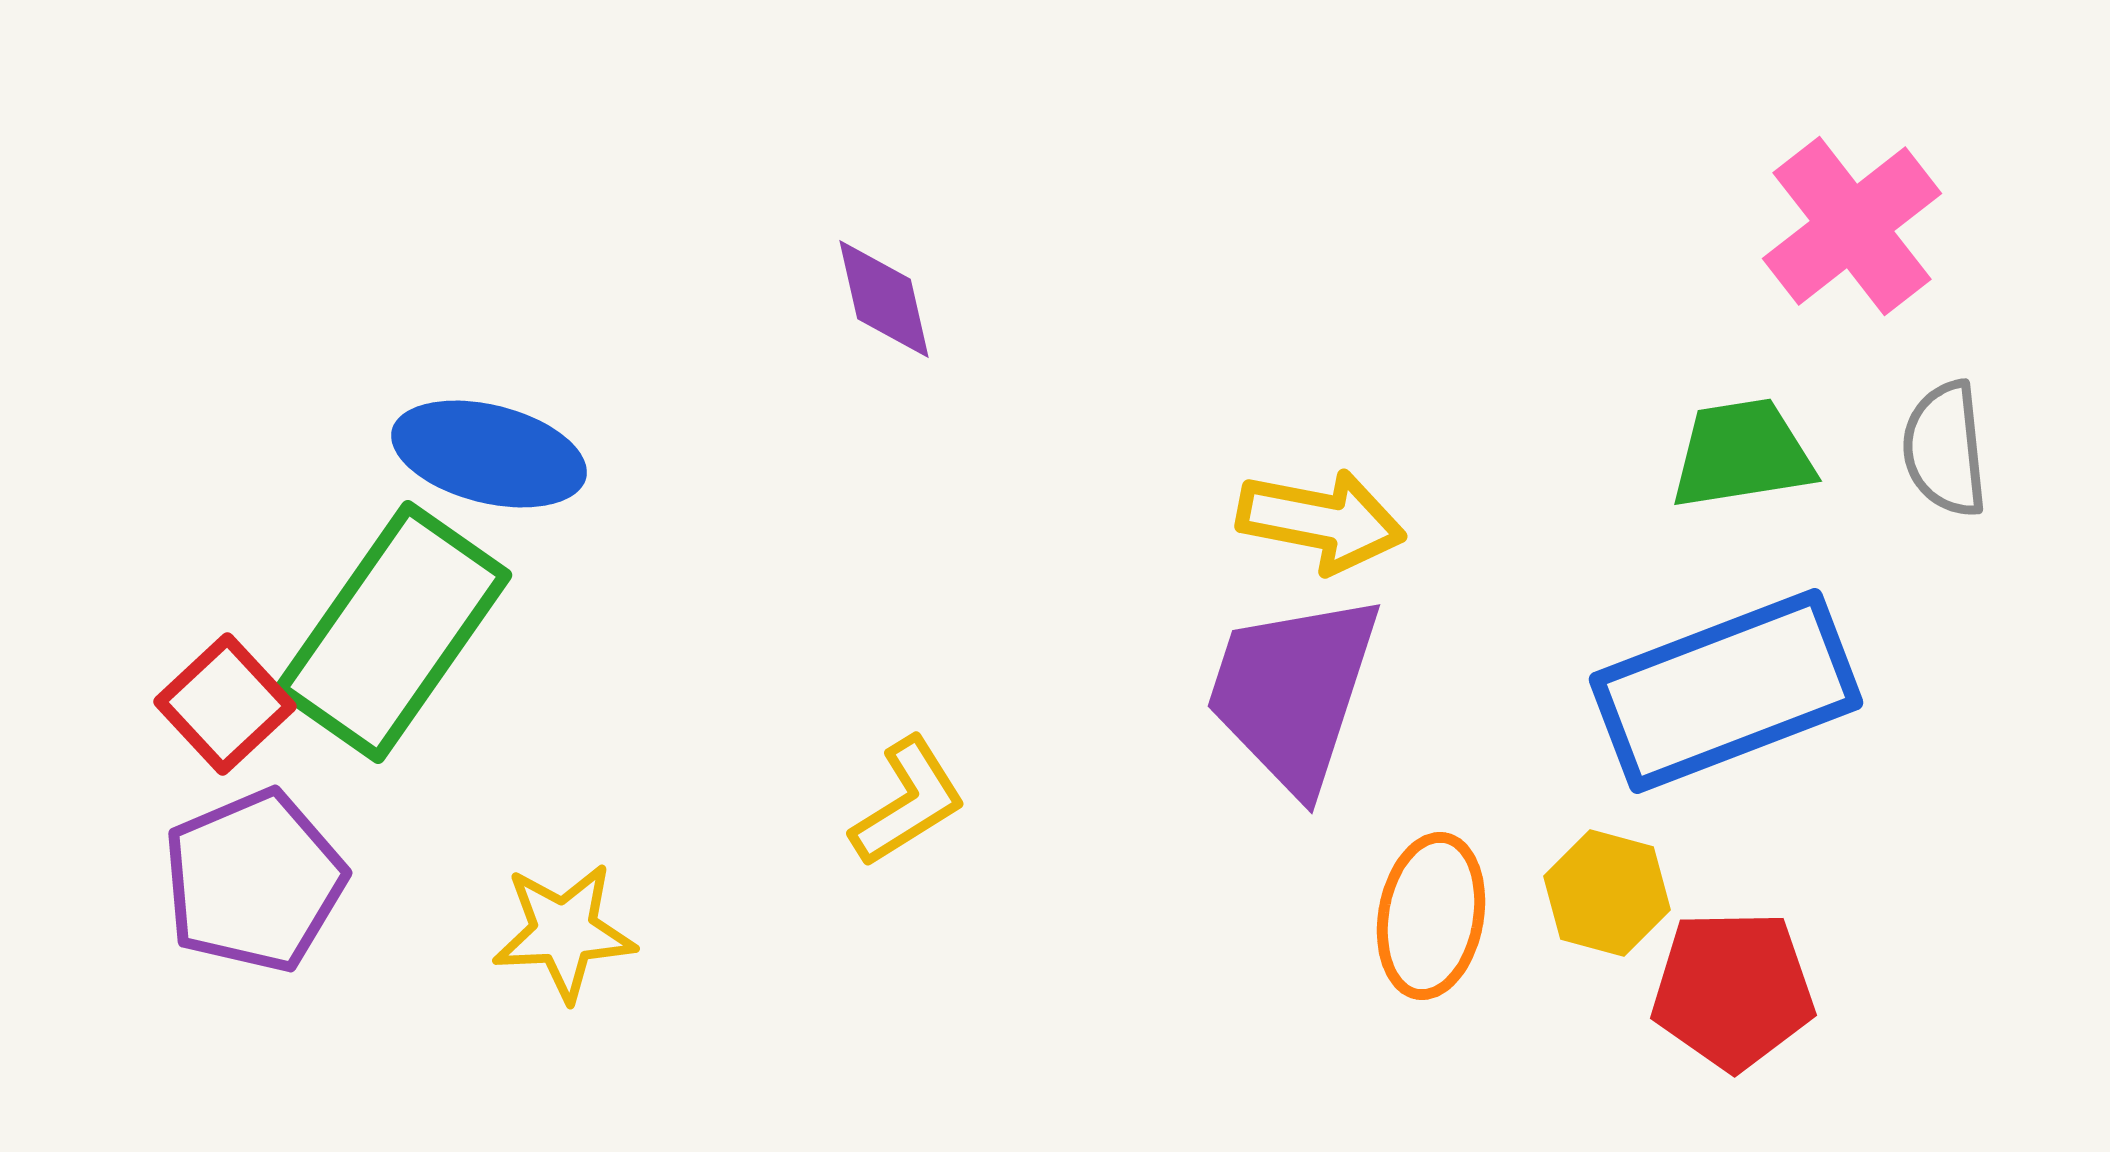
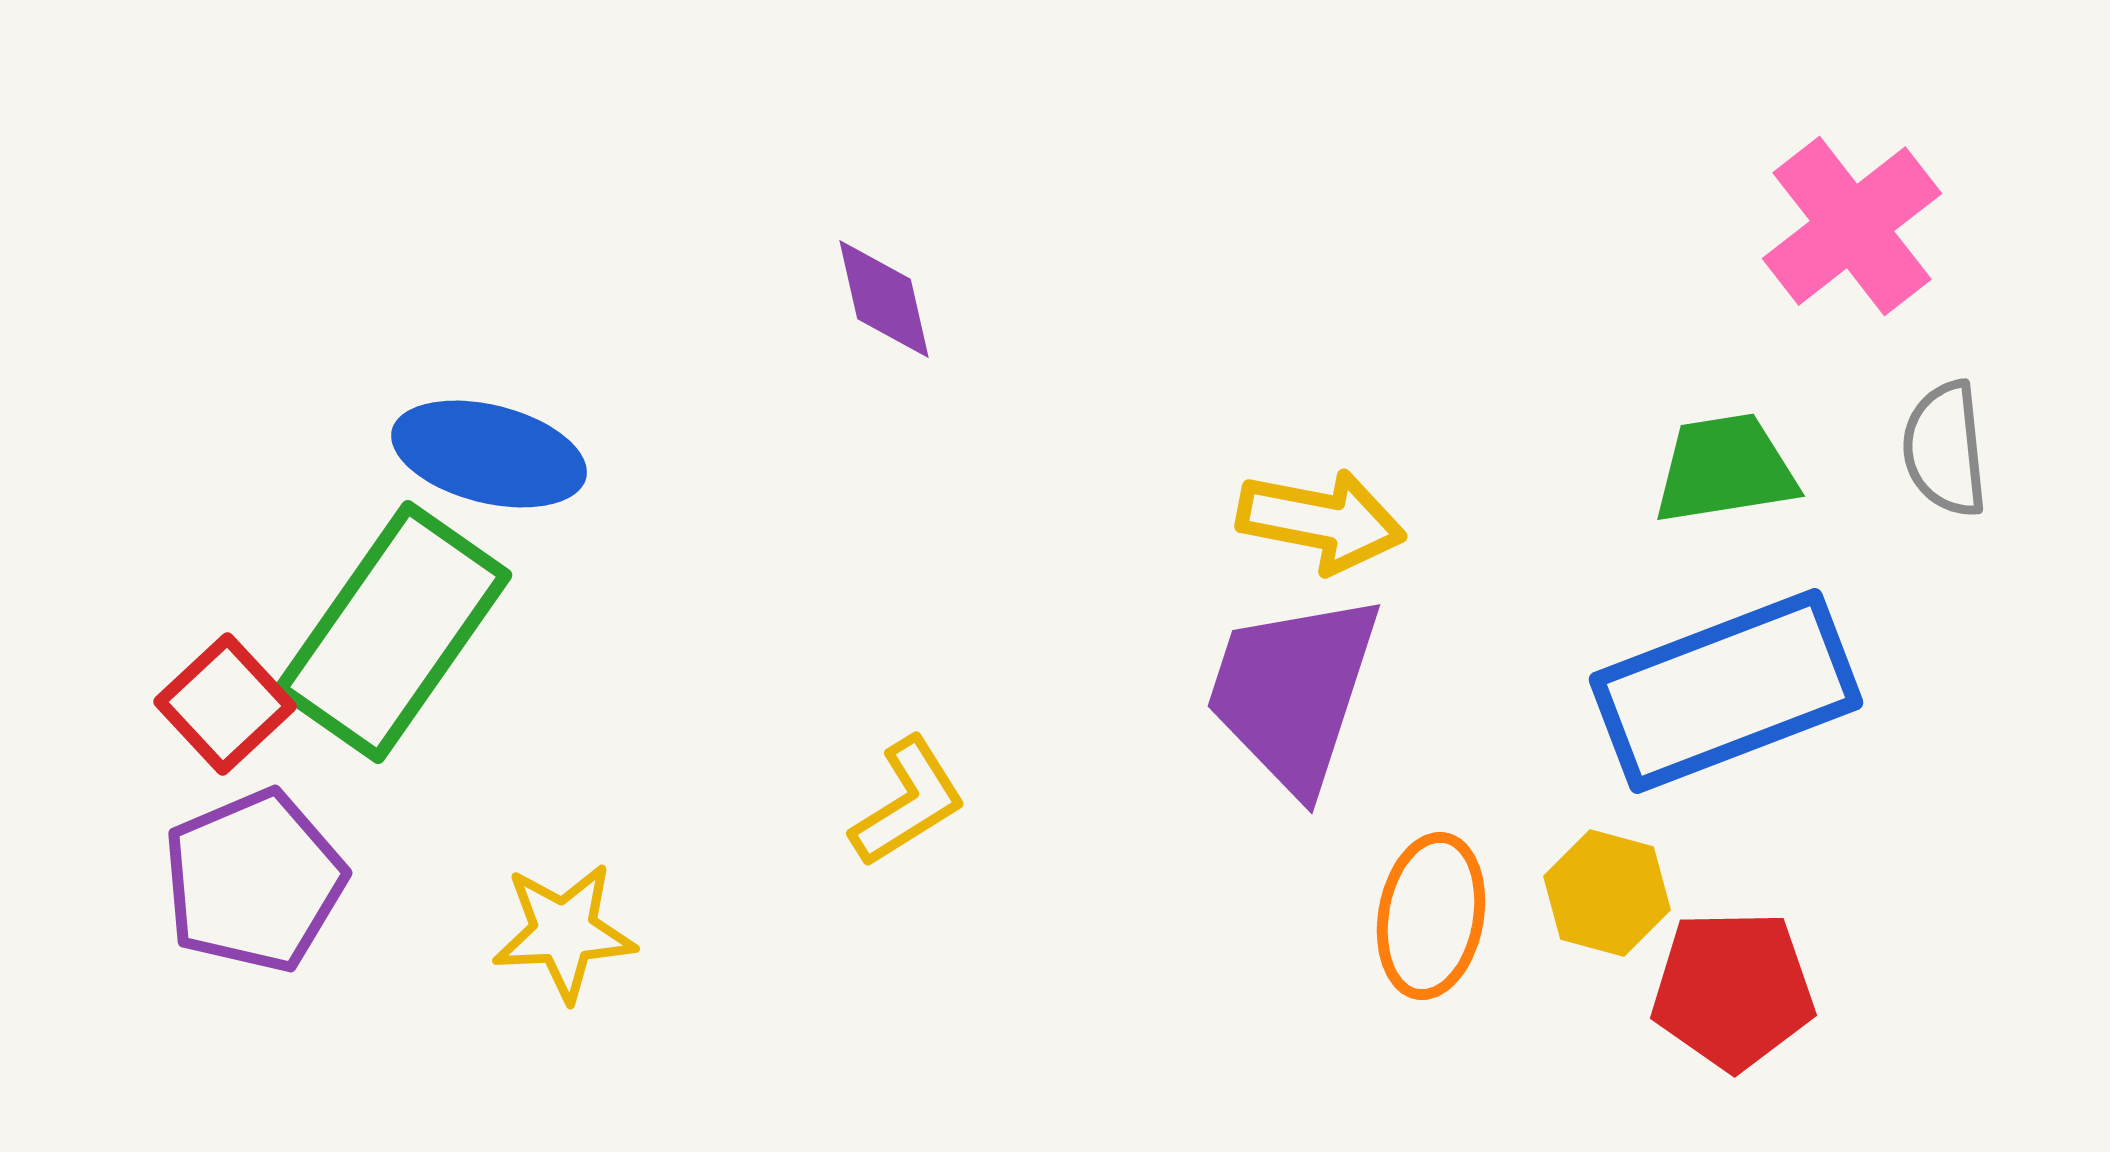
green trapezoid: moved 17 px left, 15 px down
